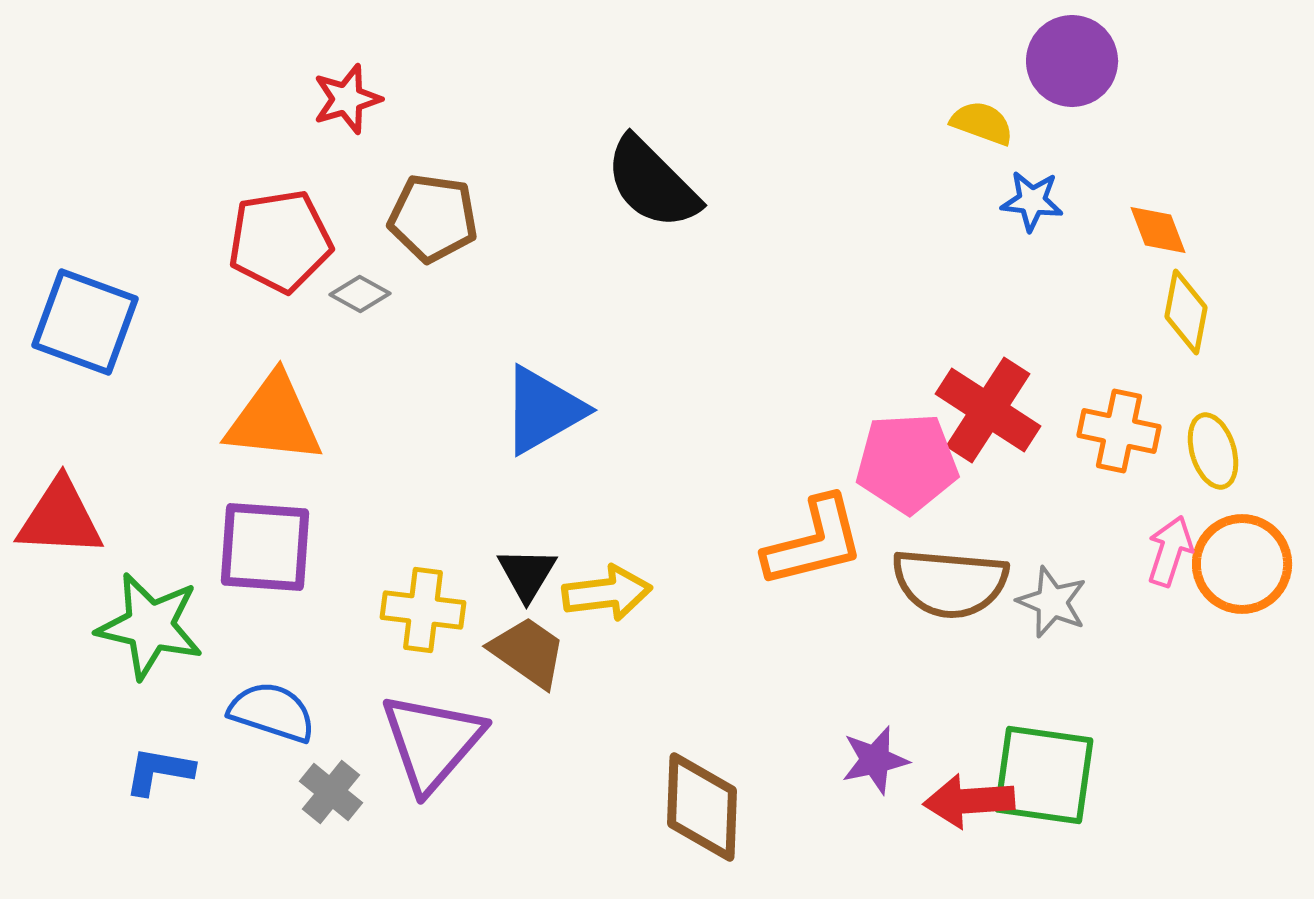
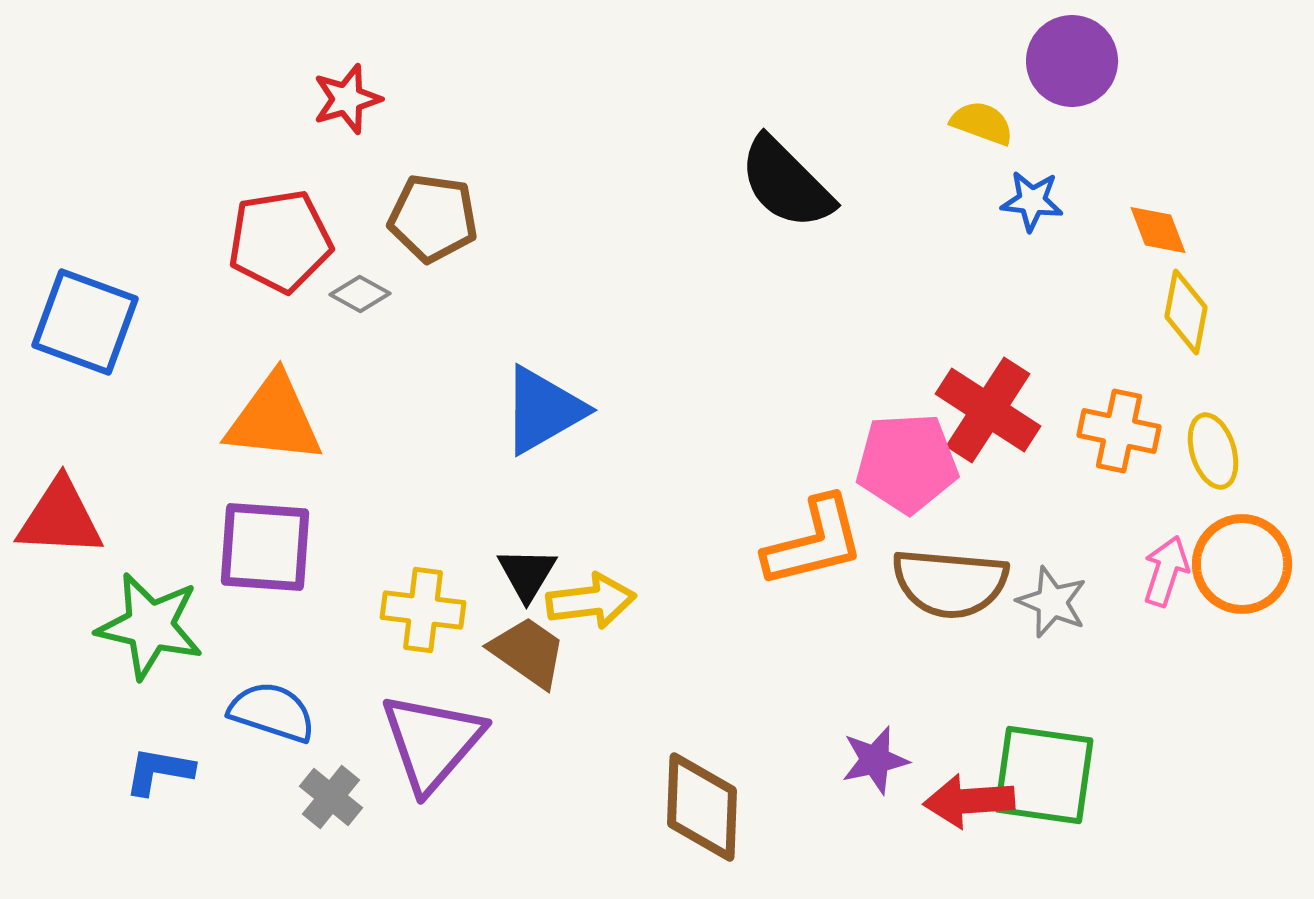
black semicircle: moved 134 px right
pink arrow: moved 4 px left, 20 px down
yellow arrow: moved 16 px left, 8 px down
gray cross: moved 5 px down
